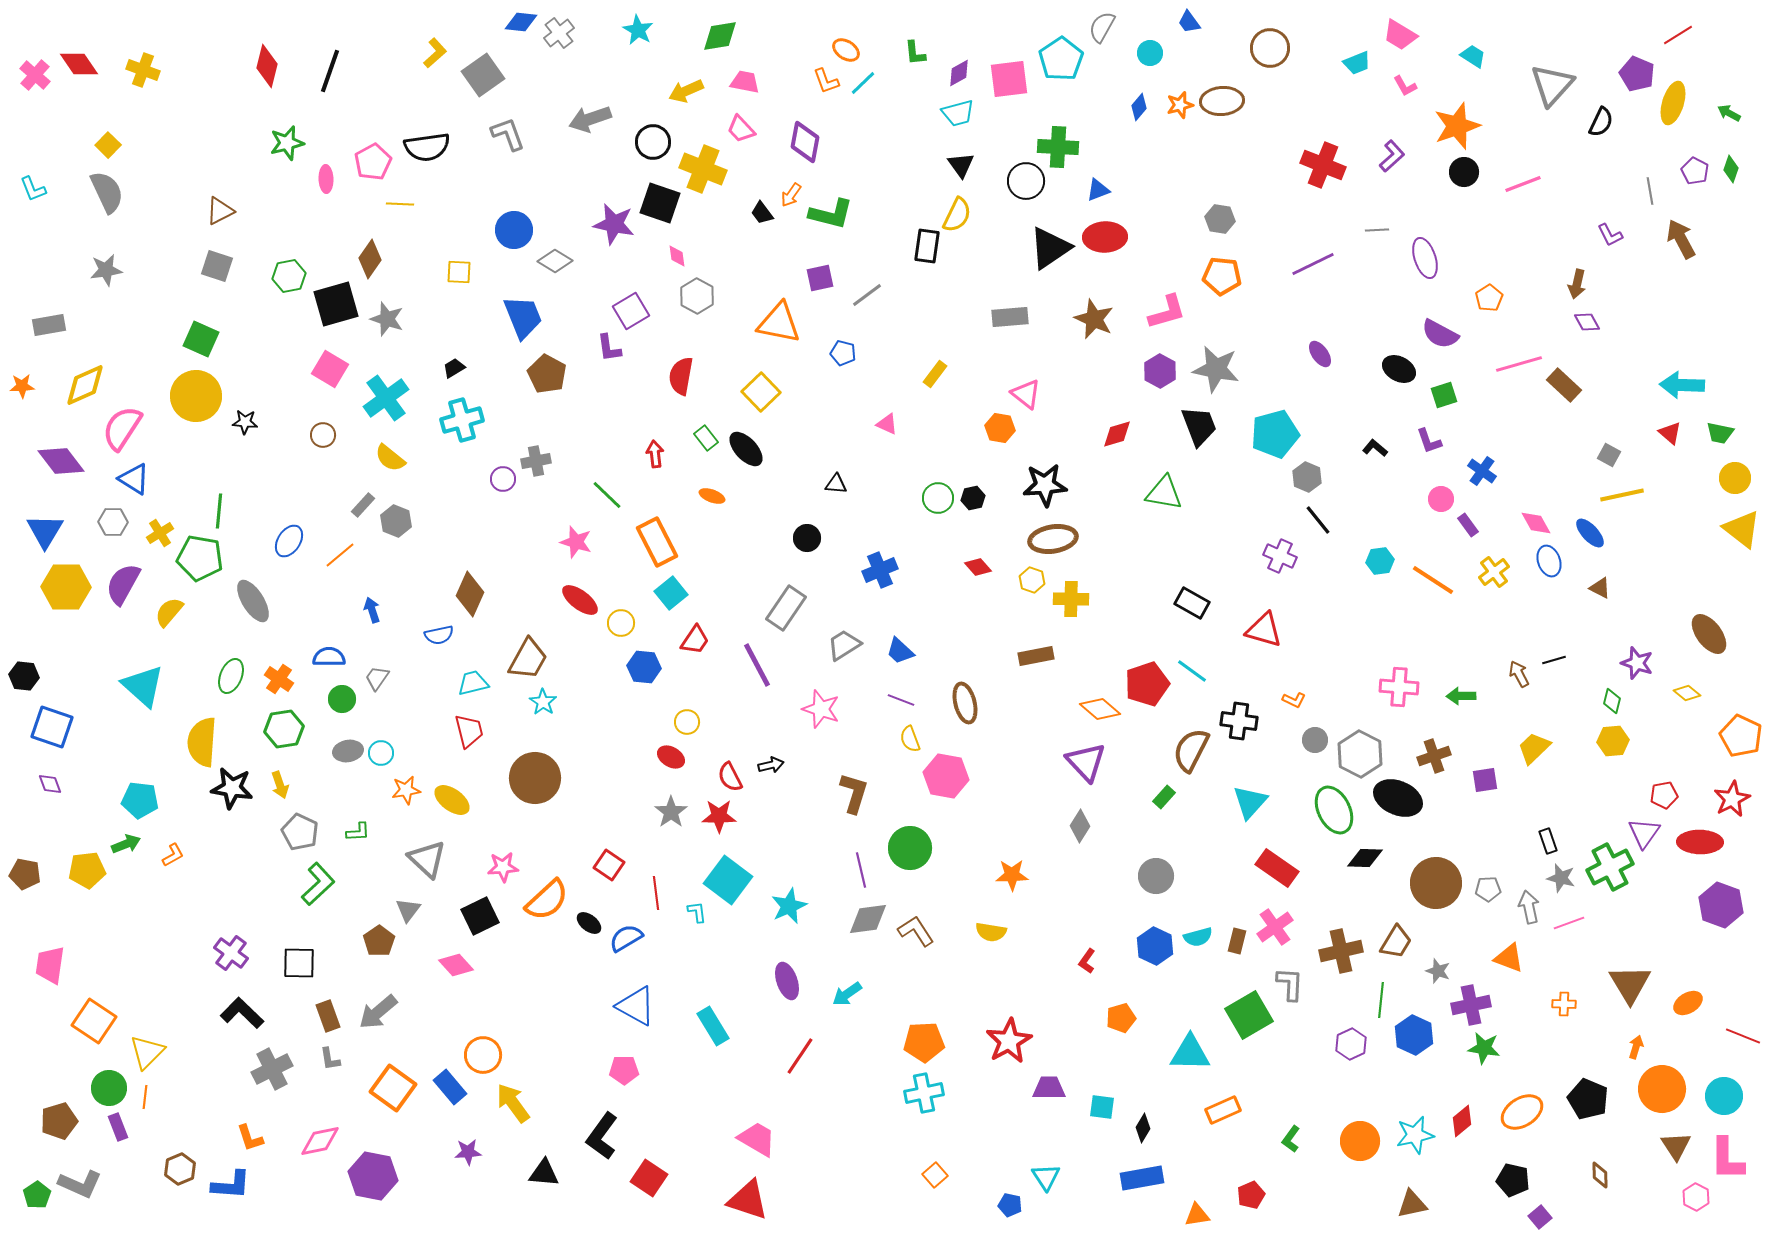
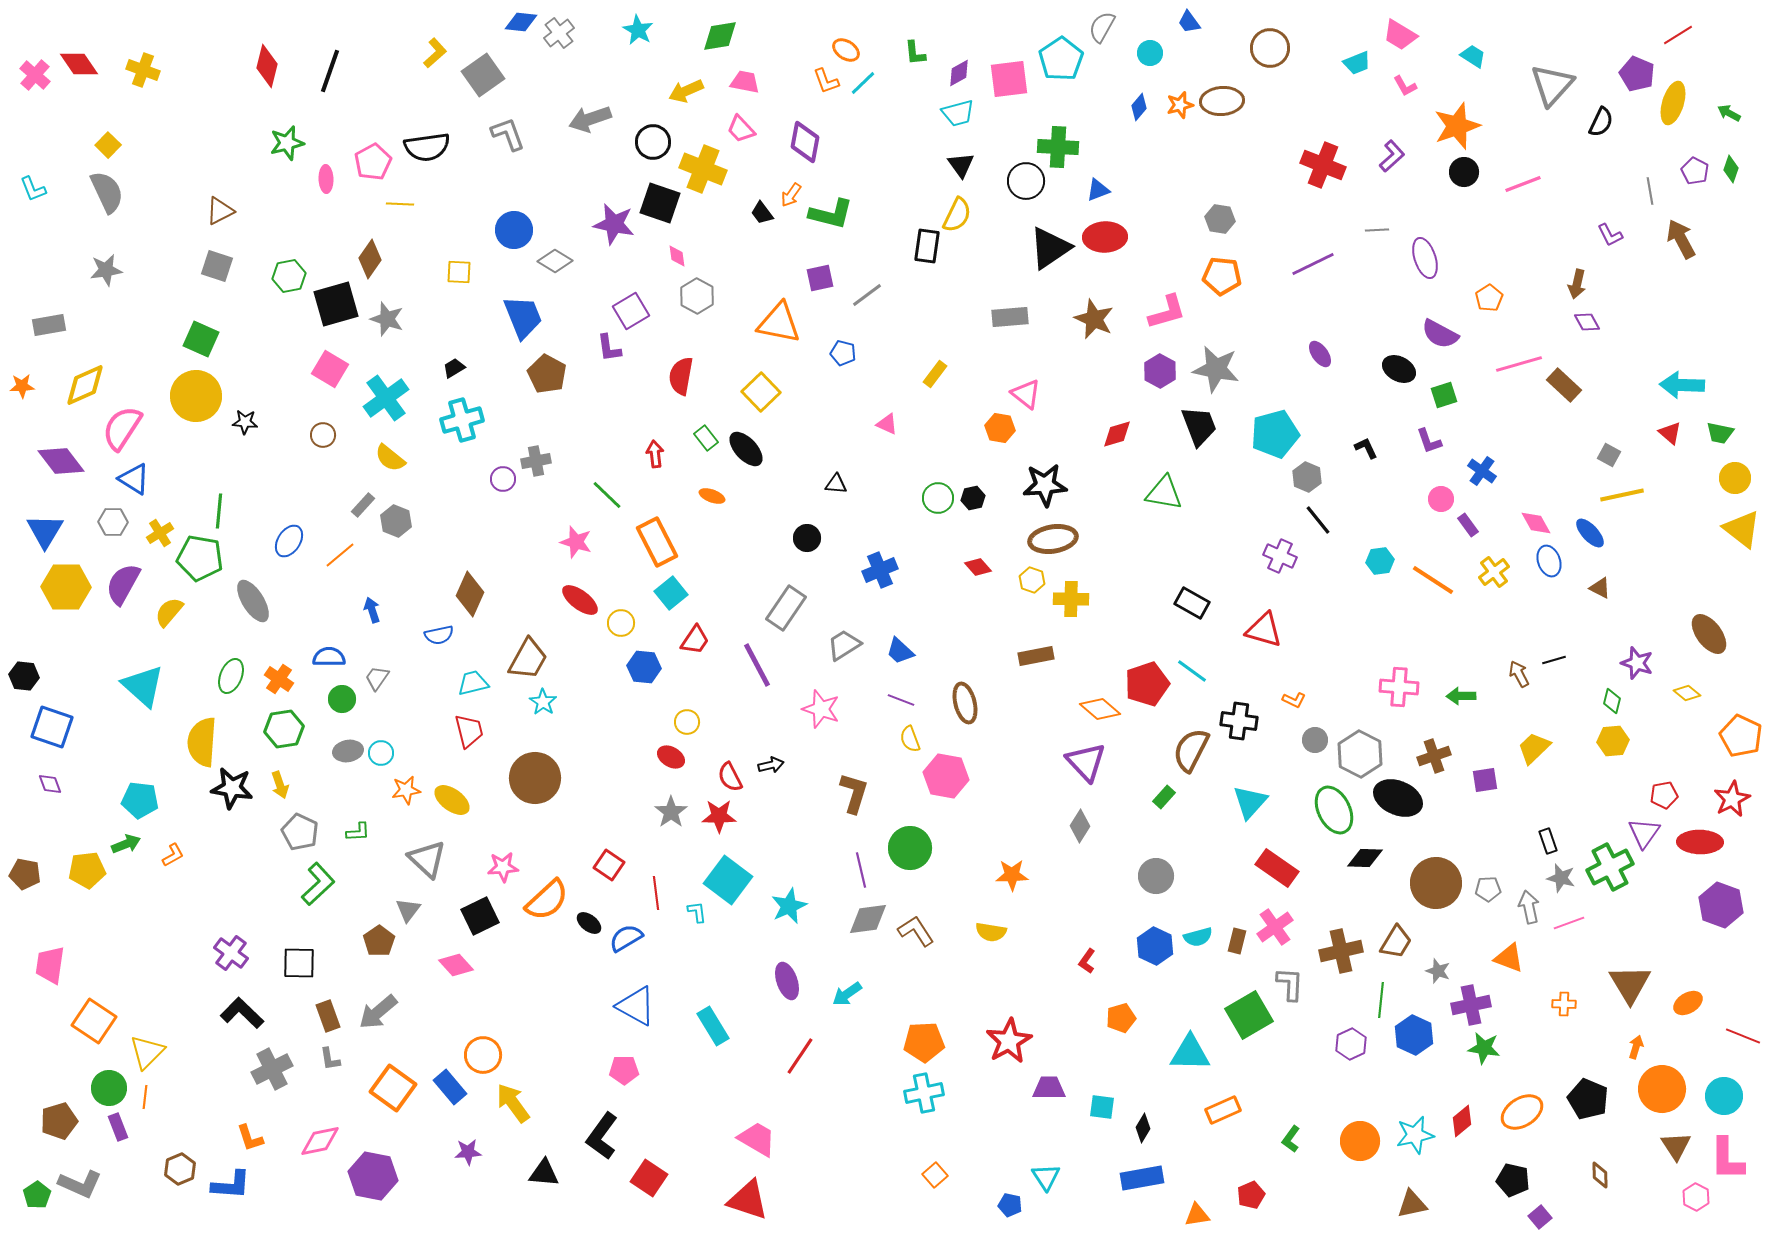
black L-shape at (1375, 448): moved 9 px left; rotated 25 degrees clockwise
